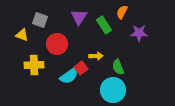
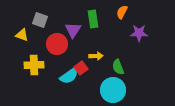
purple triangle: moved 6 px left, 13 px down
green rectangle: moved 11 px left, 6 px up; rotated 24 degrees clockwise
